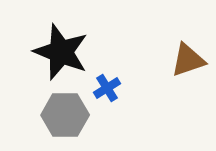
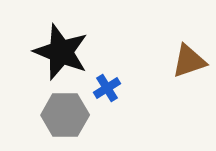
brown triangle: moved 1 px right, 1 px down
